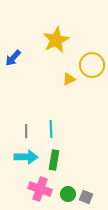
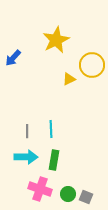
gray line: moved 1 px right
